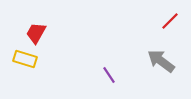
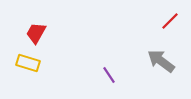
yellow rectangle: moved 3 px right, 4 px down
